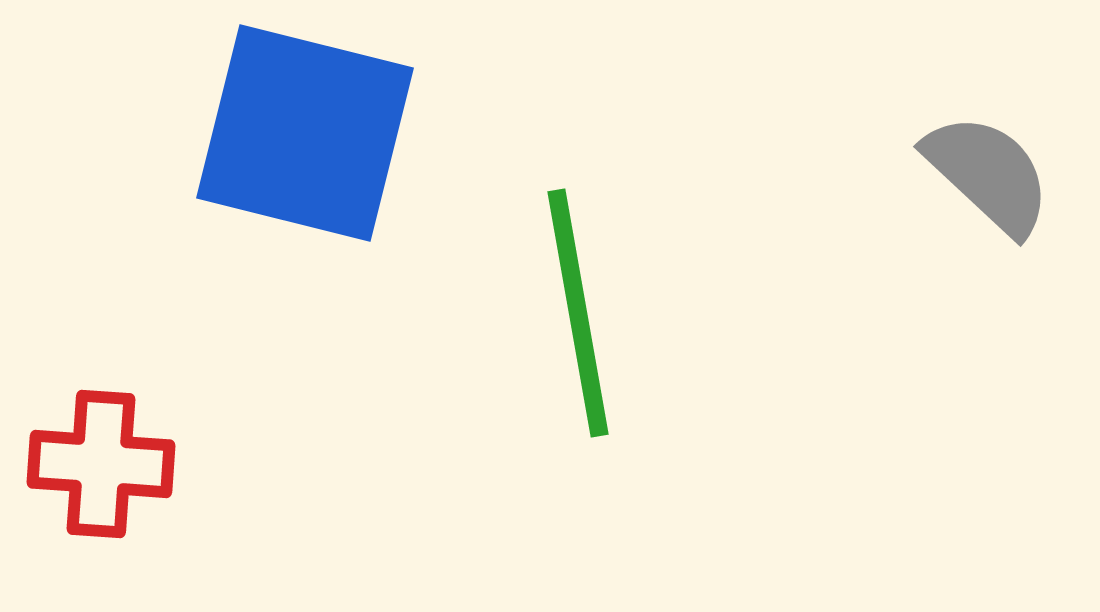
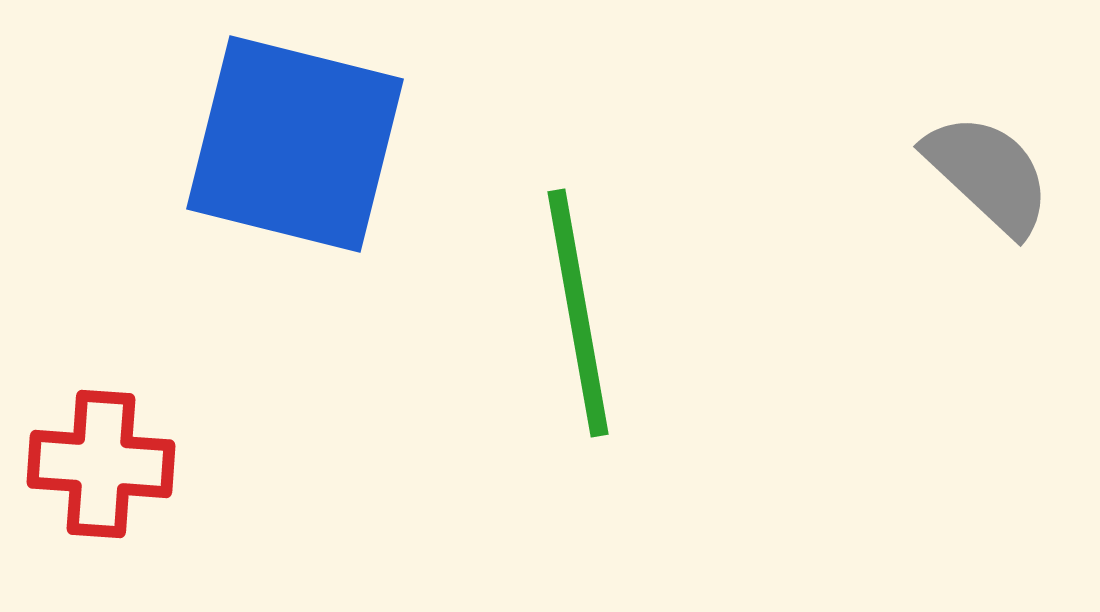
blue square: moved 10 px left, 11 px down
